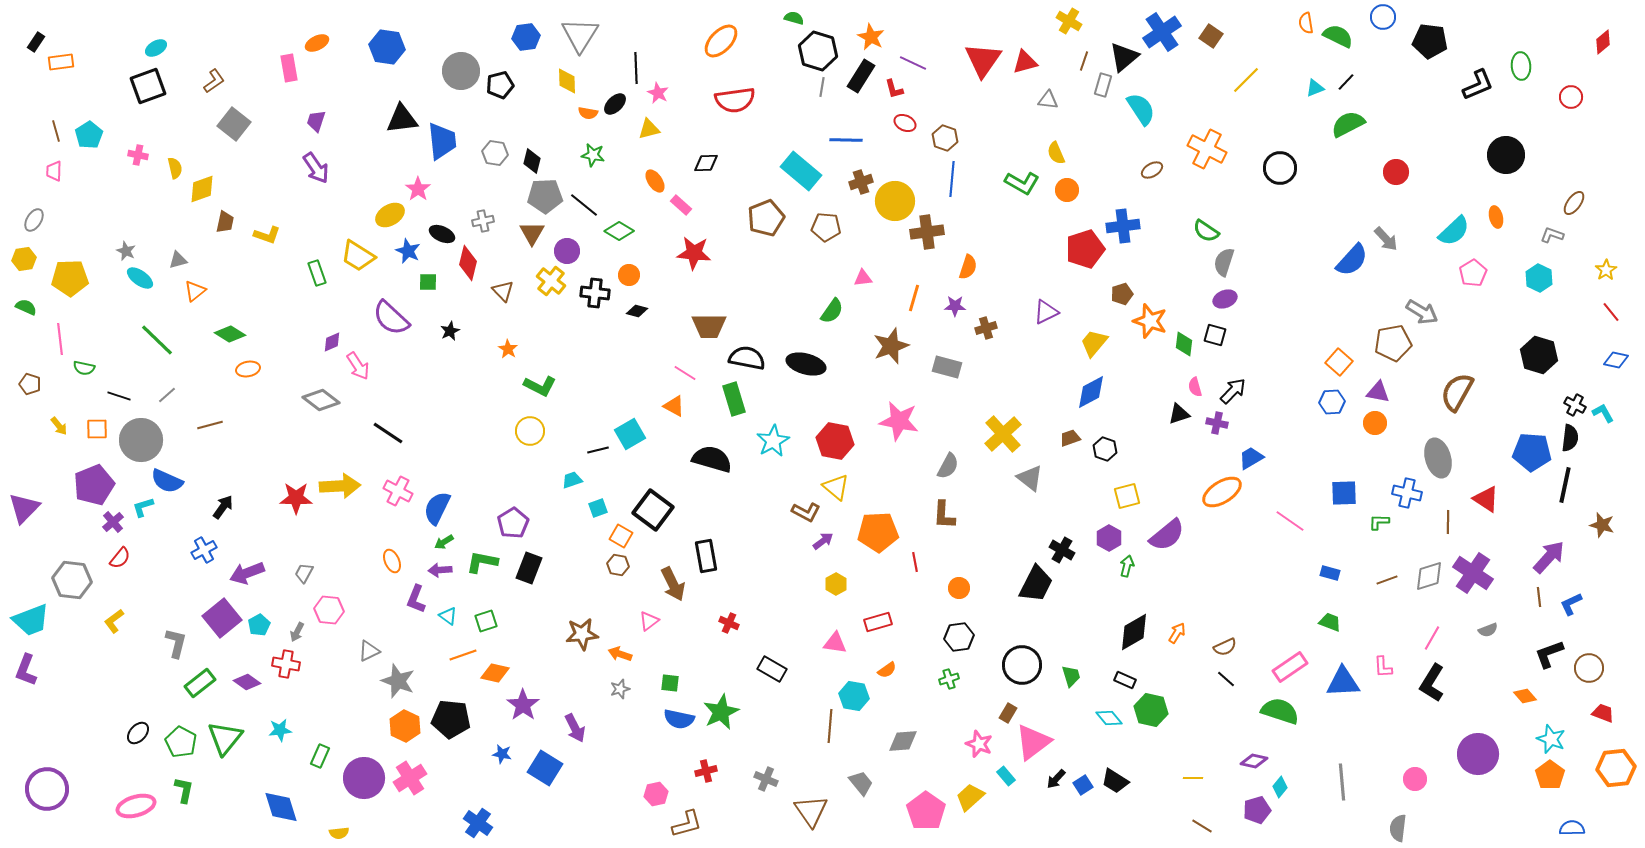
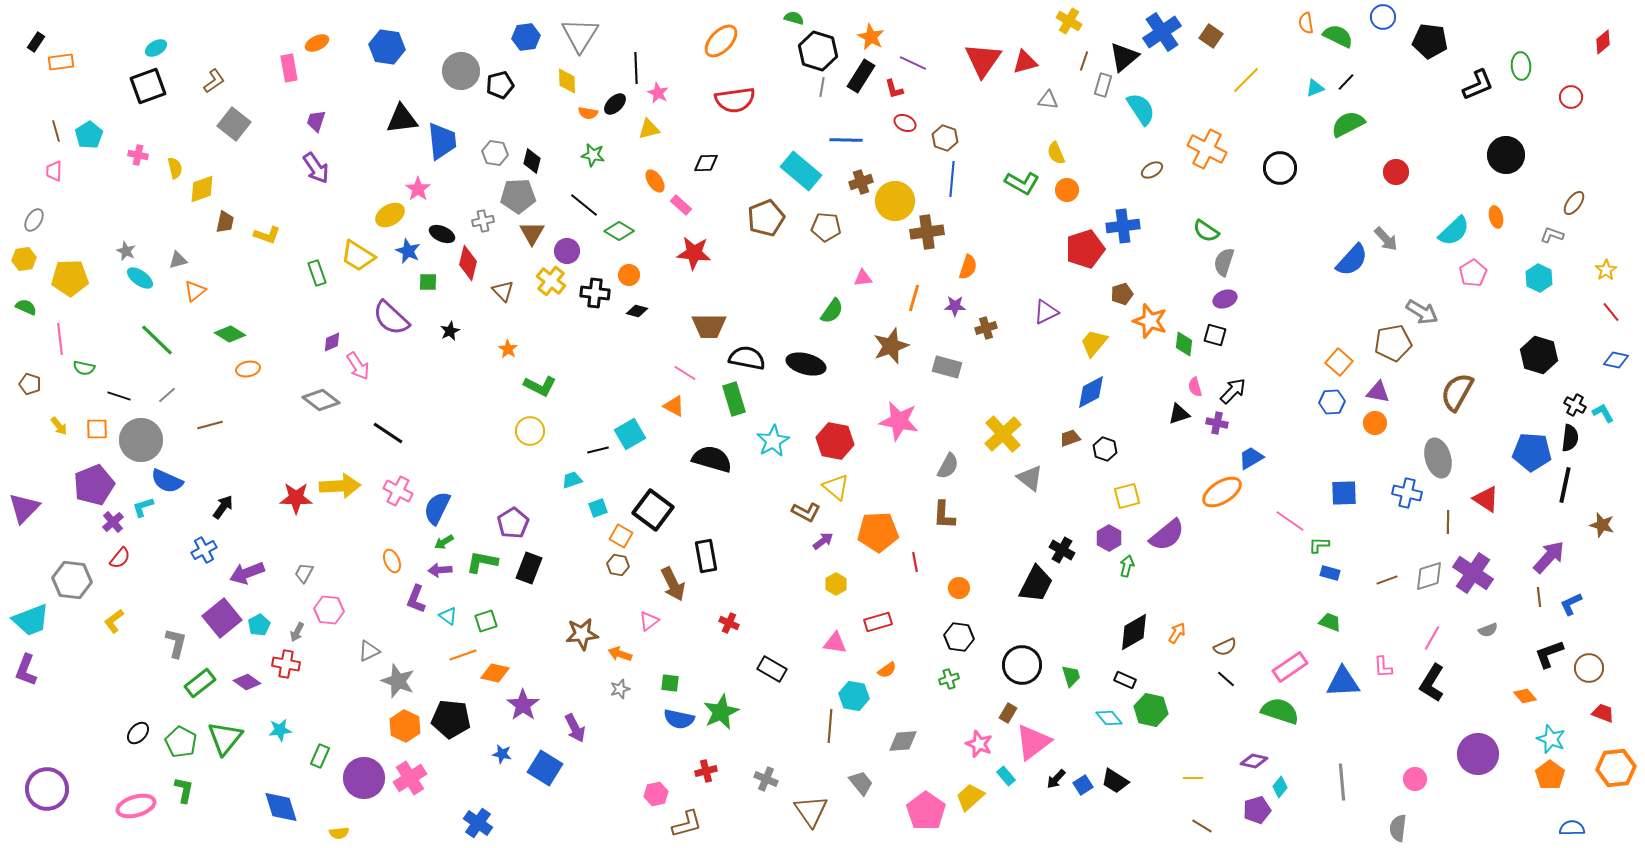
gray pentagon at (545, 196): moved 27 px left
green L-shape at (1379, 522): moved 60 px left, 23 px down
black hexagon at (959, 637): rotated 16 degrees clockwise
